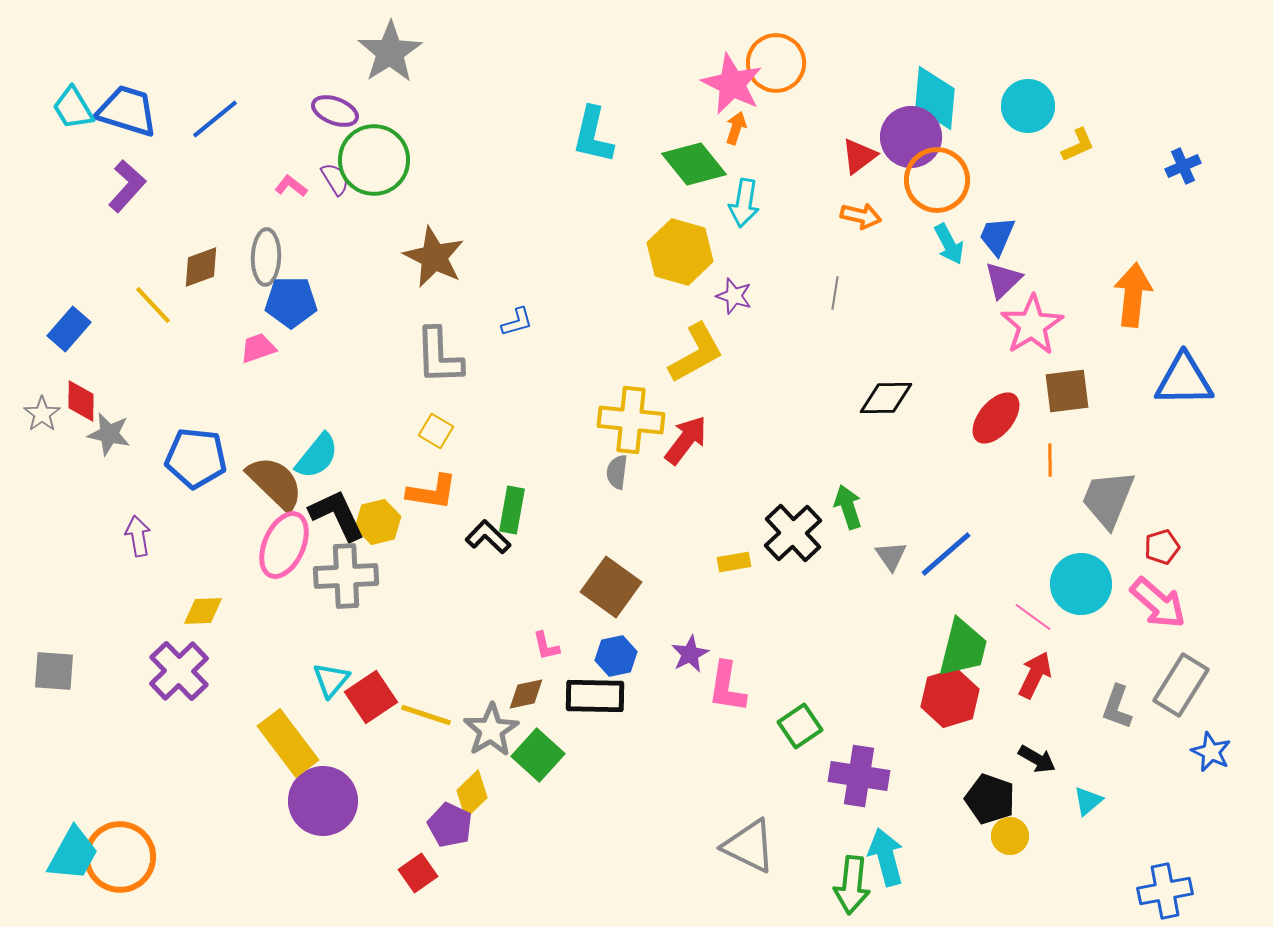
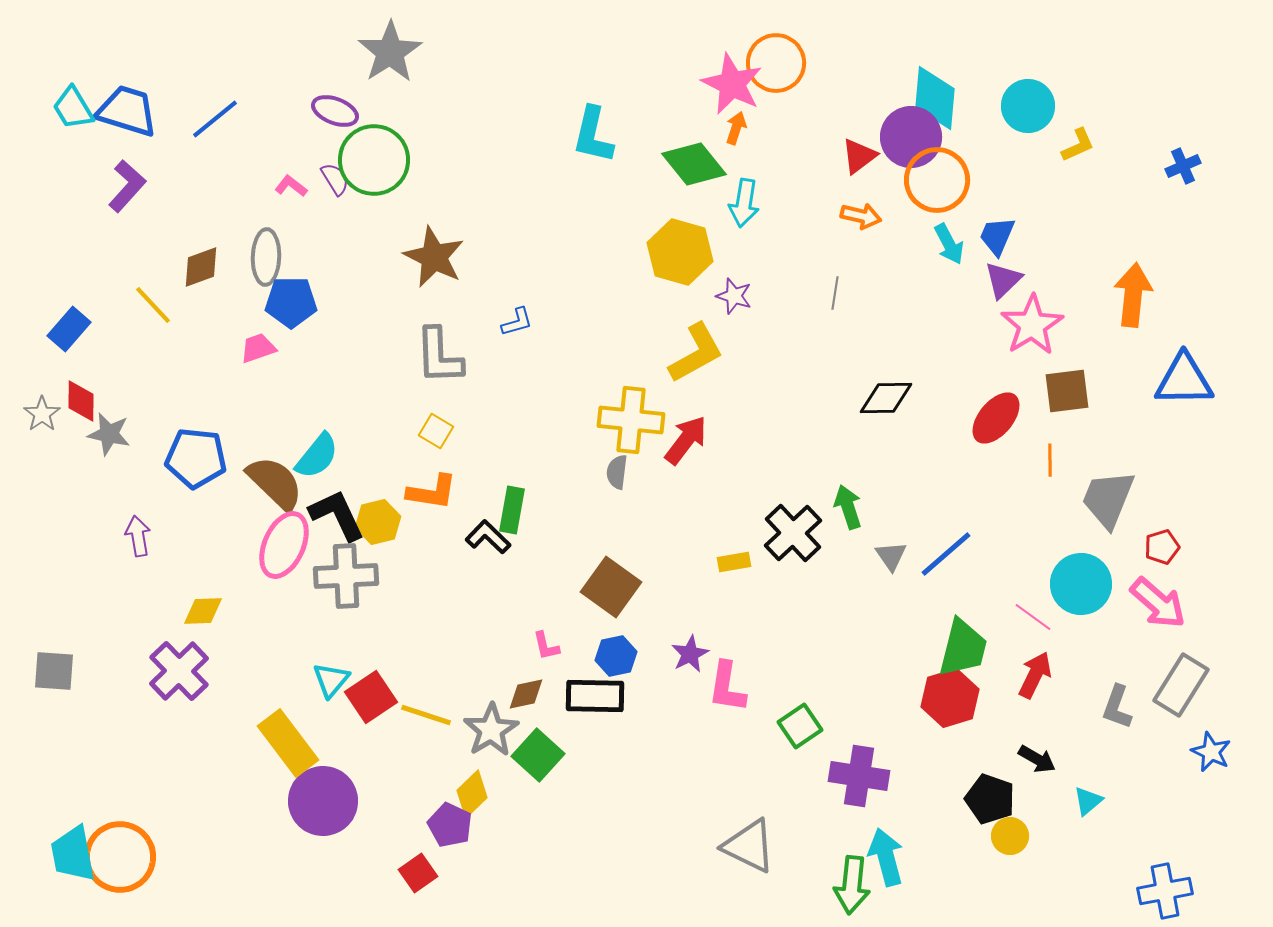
cyan trapezoid at (73, 854): rotated 140 degrees clockwise
